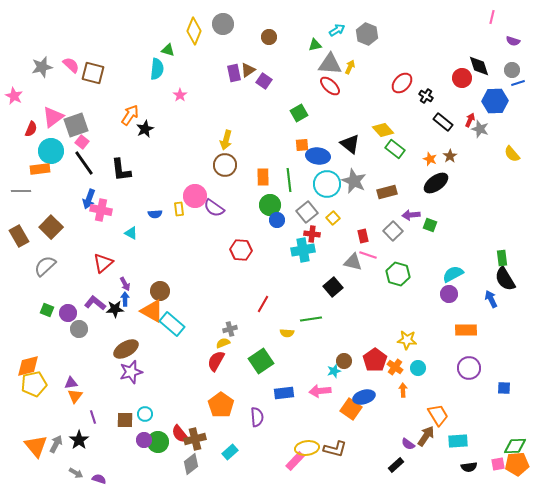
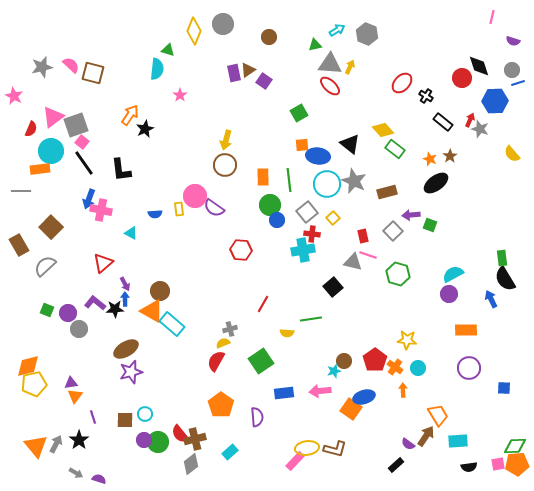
brown rectangle at (19, 236): moved 9 px down
